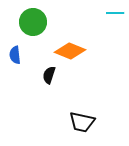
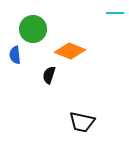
green circle: moved 7 px down
